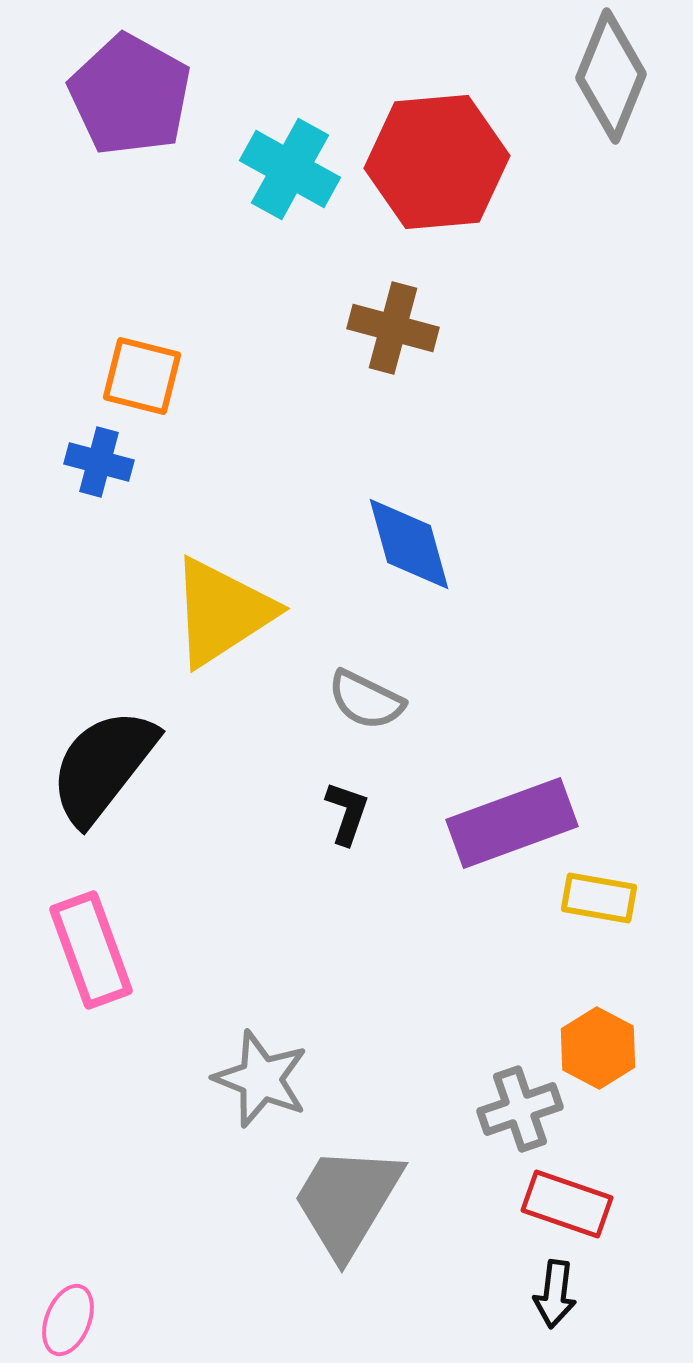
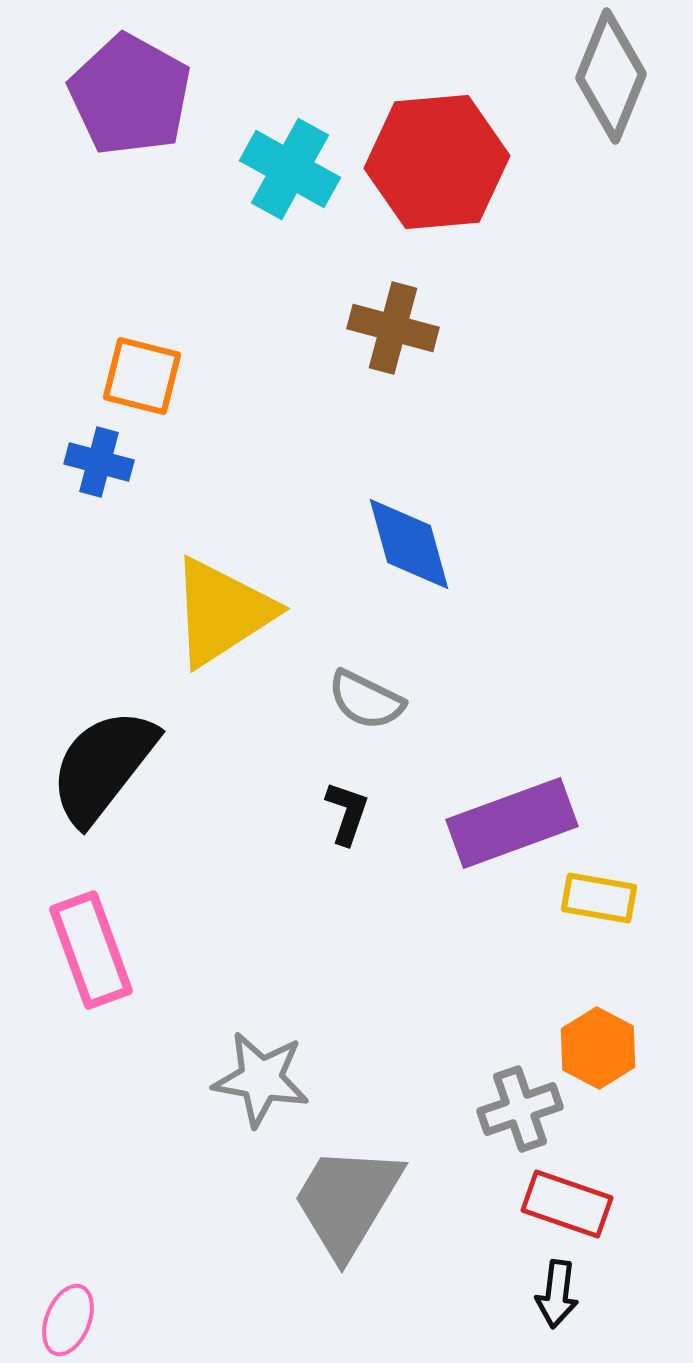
gray star: rotated 12 degrees counterclockwise
black arrow: moved 2 px right
